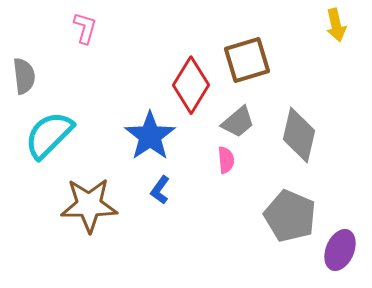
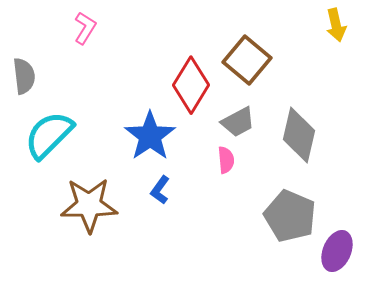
pink L-shape: rotated 16 degrees clockwise
brown square: rotated 33 degrees counterclockwise
gray trapezoid: rotated 12 degrees clockwise
purple ellipse: moved 3 px left, 1 px down
